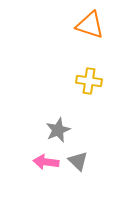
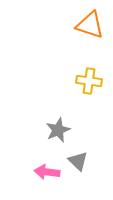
pink arrow: moved 1 px right, 10 px down
